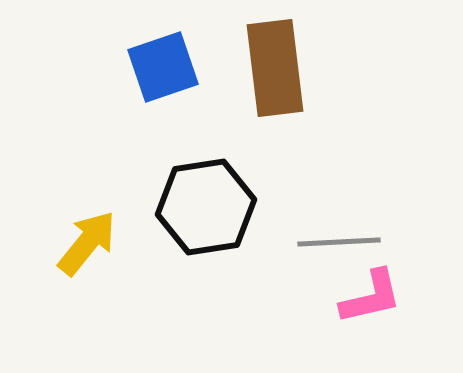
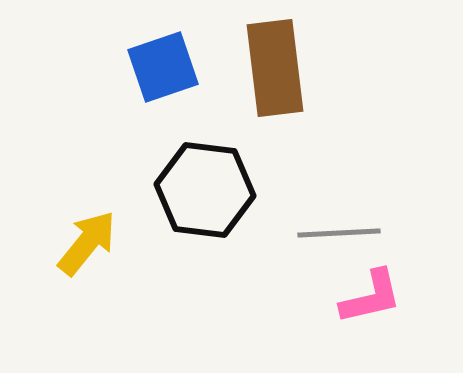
black hexagon: moved 1 px left, 17 px up; rotated 16 degrees clockwise
gray line: moved 9 px up
